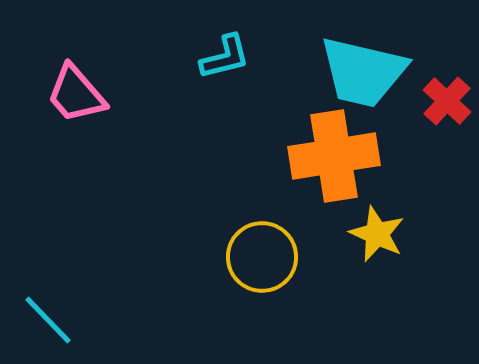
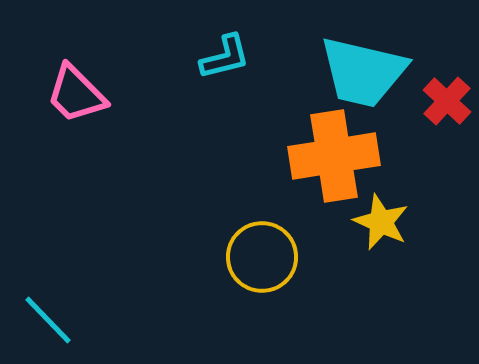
pink trapezoid: rotated 4 degrees counterclockwise
yellow star: moved 4 px right, 12 px up
